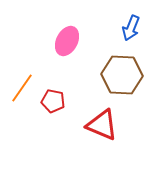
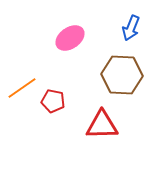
pink ellipse: moved 3 px right, 3 px up; rotated 28 degrees clockwise
orange line: rotated 20 degrees clockwise
red triangle: rotated 24 degrees counterclockwise
